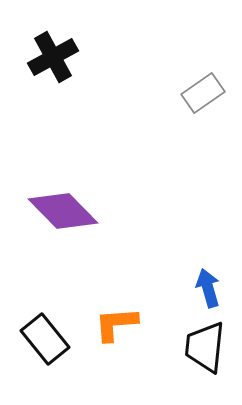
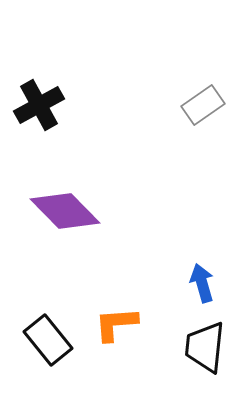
black cross: moved 14 px left, 48 px down
gray rectangle: moved 12 px down
purple diamond: moved 2 px right
blue arrow: moved 6 px left, 5 px up
black rectangle: moved 3 px right, 1 px down
